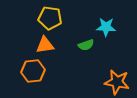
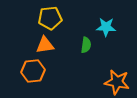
yellow pentagon: rotated 15 degrees counterclockwise
green semicircle: rotated 63 degrees counterclockwise
